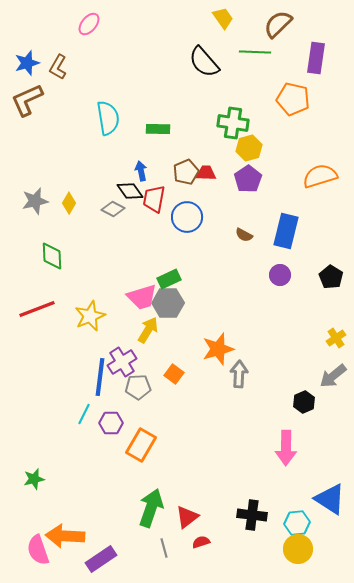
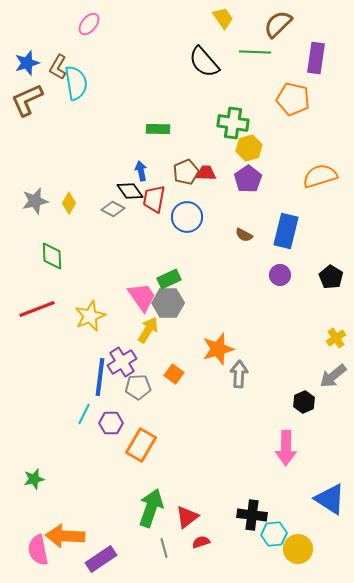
cyan semicircle at (108, 118): moved 32 px left, 35 px up
pink trapezoid at (142, 297): rotated 108 degrees counterclockwise
cyan hexagon at (297, 523): moved 23 px left, 11 px down
pink semicircle at (38, 550): rotated 8 degrees clockwise
